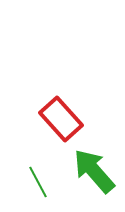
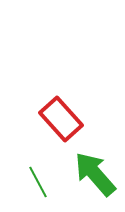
green arrow: moved 1 px right, 3 px down
